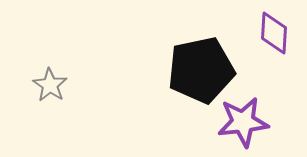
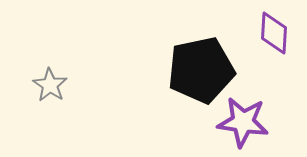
purple star: rotated 15 degrees clockwise
